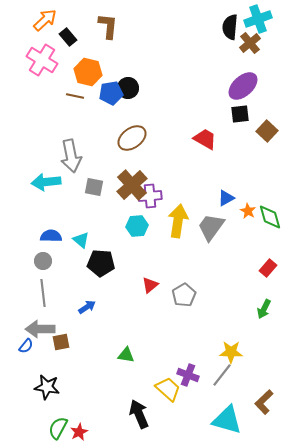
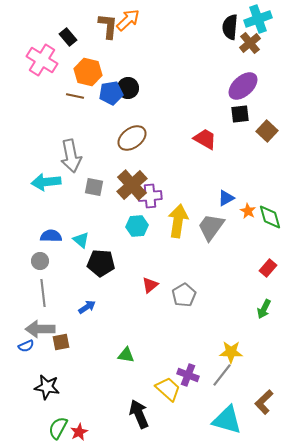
orange arrow at (45, 20): moved 83 px right
gray circle at (43, 261): moved 3 px left
blue semicircle at (26, 346): rotated 28 degrees clockwise
